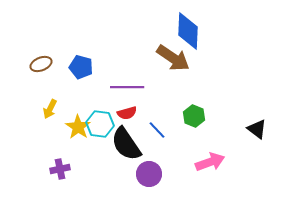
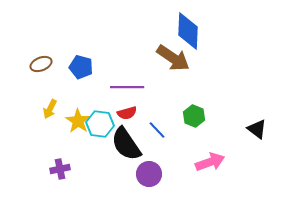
yellow star: moved 6 px up
